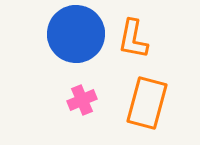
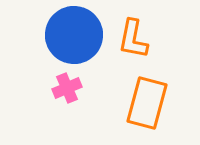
blue circle: moved 2 px left, 1 px down
pink cross: moved 15 px left, 12 px up
